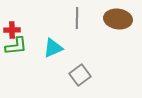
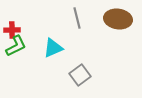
gray line: rotated 15 degrees counterclockwise
green L-shape: rotated 20 degrees counterclockwise
